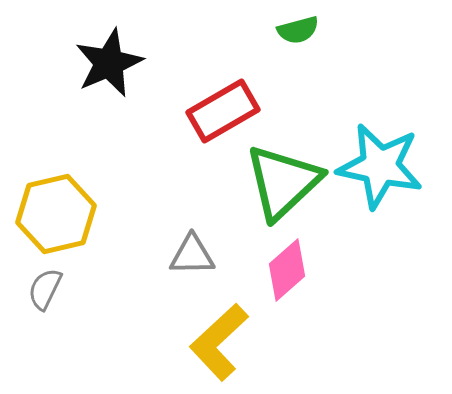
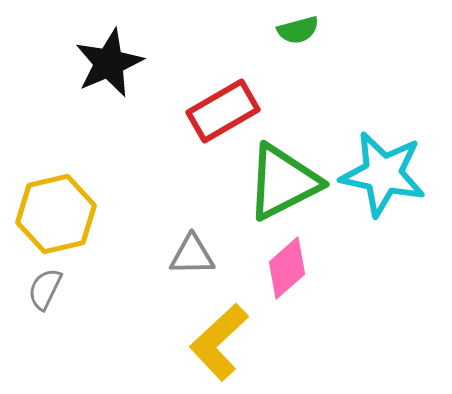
cyan star: moved 3 px right, 8 px down
green triangle: rotated 16 degrees clockwise
pink diamond: moved 2 px up
